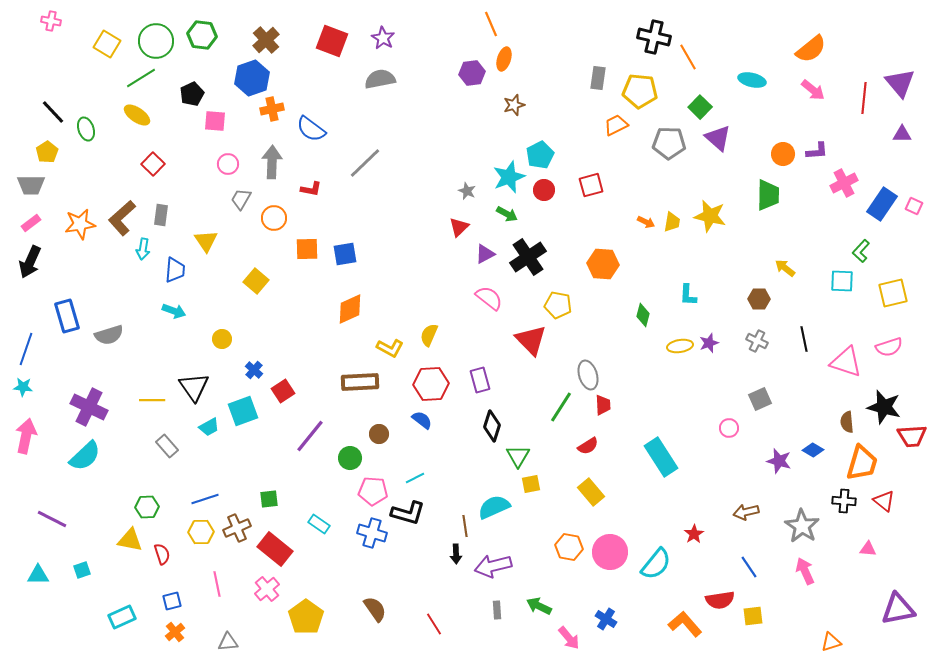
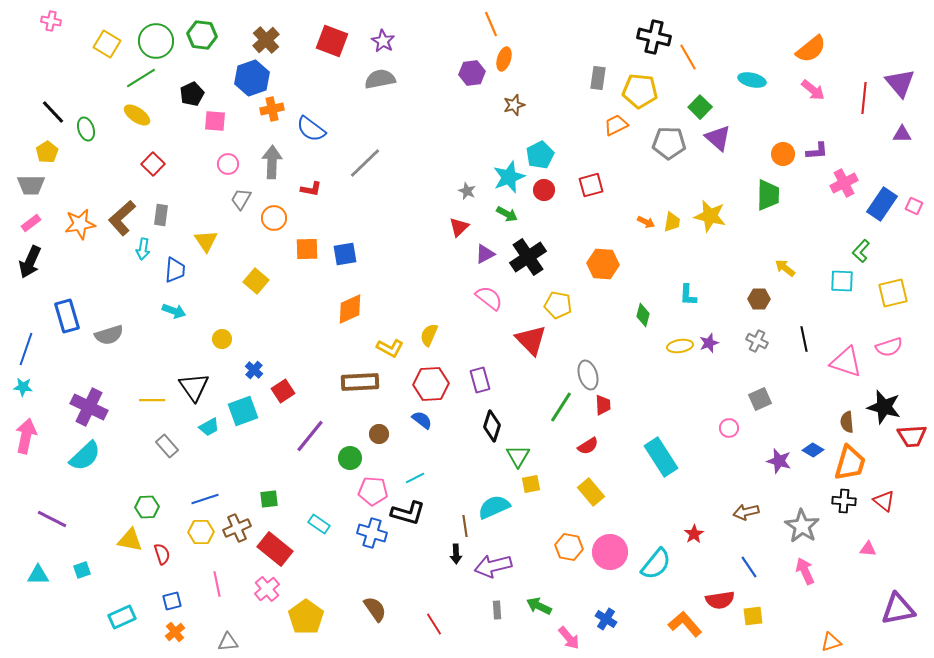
purple star at (383, 38): moved 3 px down
orange trapezoid at (862, 463): moved 12 px left
